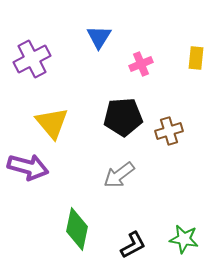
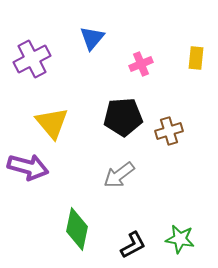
blue triangle: moved 7 px left, 1 px down; rotated 8 degrees clockwise
green star: moved 4 px left
